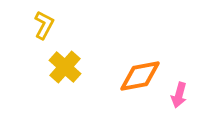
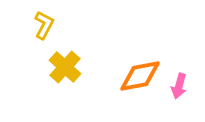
pink arrow: moved 9 px up
